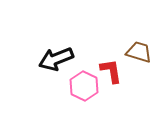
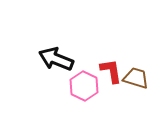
brown trapezoid: moved 3 px left, 26 px down
black arrow: rotated 44 degrees clockwise
